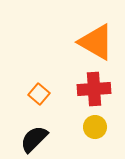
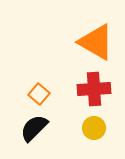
yellow circle: moved 1 px left, 1 px down
black semicircle: moved 11 px up
